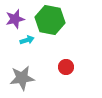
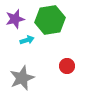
green hexagon: rotated 20 degrees counterclockwise
red circle: moved 1 px right, 1 px up
gray star: rotated 15 degrees counterclockwise
